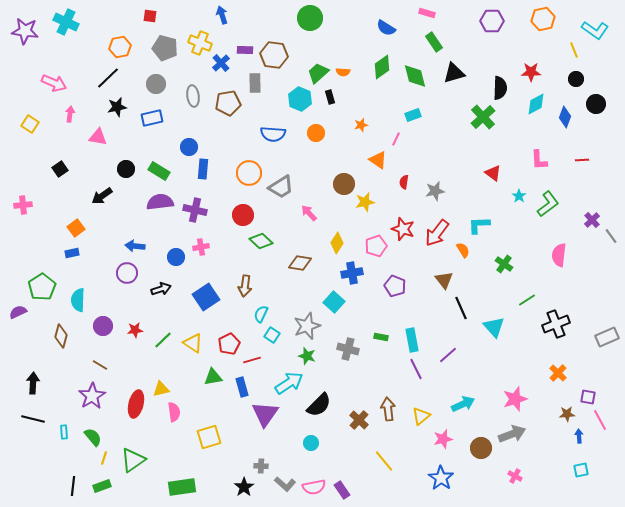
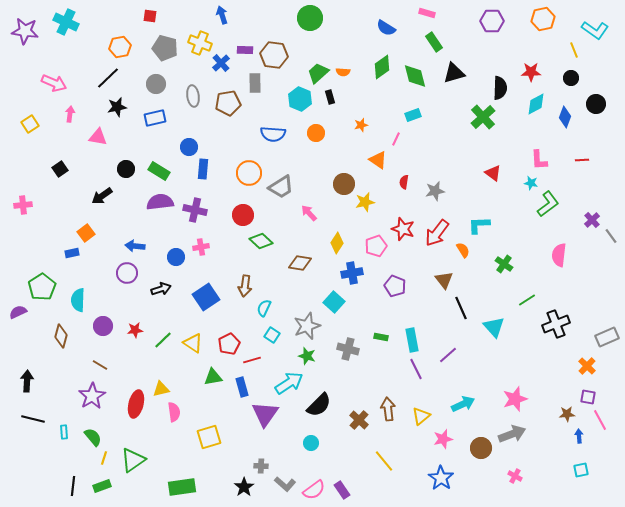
black circle at (576, 79): moved 5 px left, 1 px up
blue rectangle at (152, 118): moved 3 px right
yellow square at (30, 124): rotated 24 degrees clockwise
cyan star at (519, 196): moved 12 px right, 13 px up; rotated 24 degrees counterclockwise
orange square at (76, 228): moved 10 px right, 5 px down
cyan semicircle at (261, 314): moved 3 px right, 6 px up
orange cross at (558, 373): moved 29 px right, 7 px up
black arrow at (33, 383): moved 6 px left, 2 px up
pink semicircle at (314, 487): moved 3 px down; rotated 25 degrees counterclockwise
